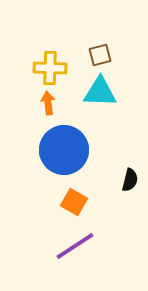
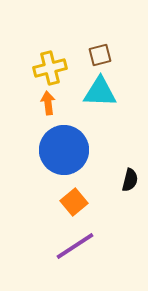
yellow cross: rotated 16 degrees counterclockwise
orange square: rotated 20 degrees clockwise
